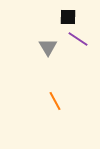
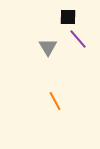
purple line: rotated 15 degrees clockwise
